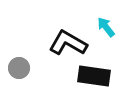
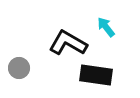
black rectangle: moved 2 px right, 1 px up
